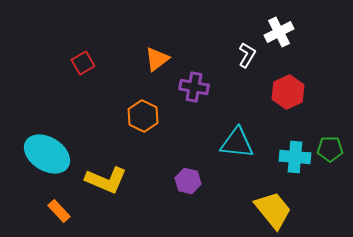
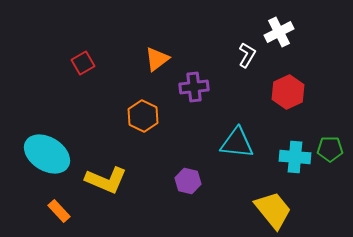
purple cross: rotated 16 degrees counterclockwise
